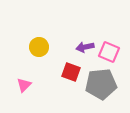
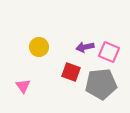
pink triangle: moved 1 px left, 1 px down; rotated 21 degrees counterclockwise
